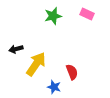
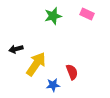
blue star: moved 1 px left, 2 px up; rotated 24 degrees counterclockwise
